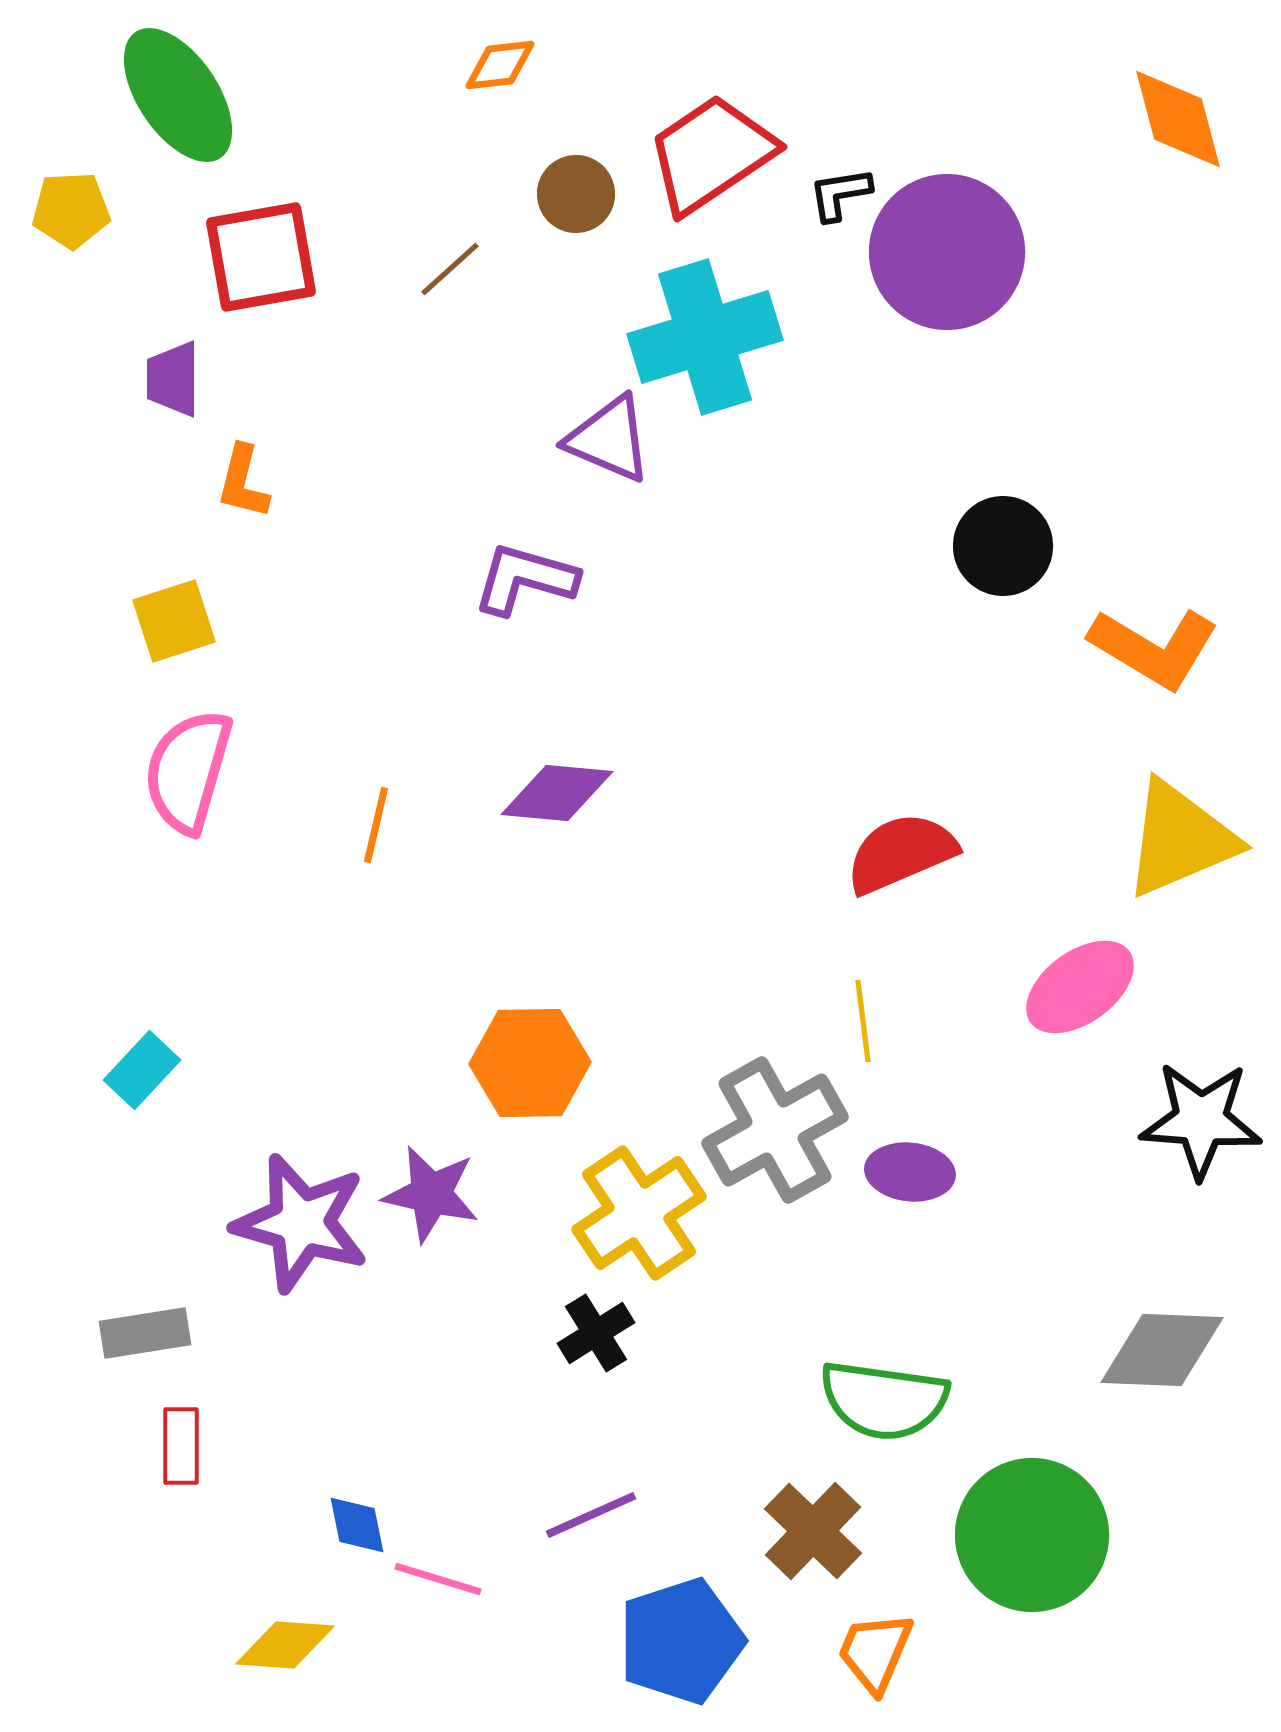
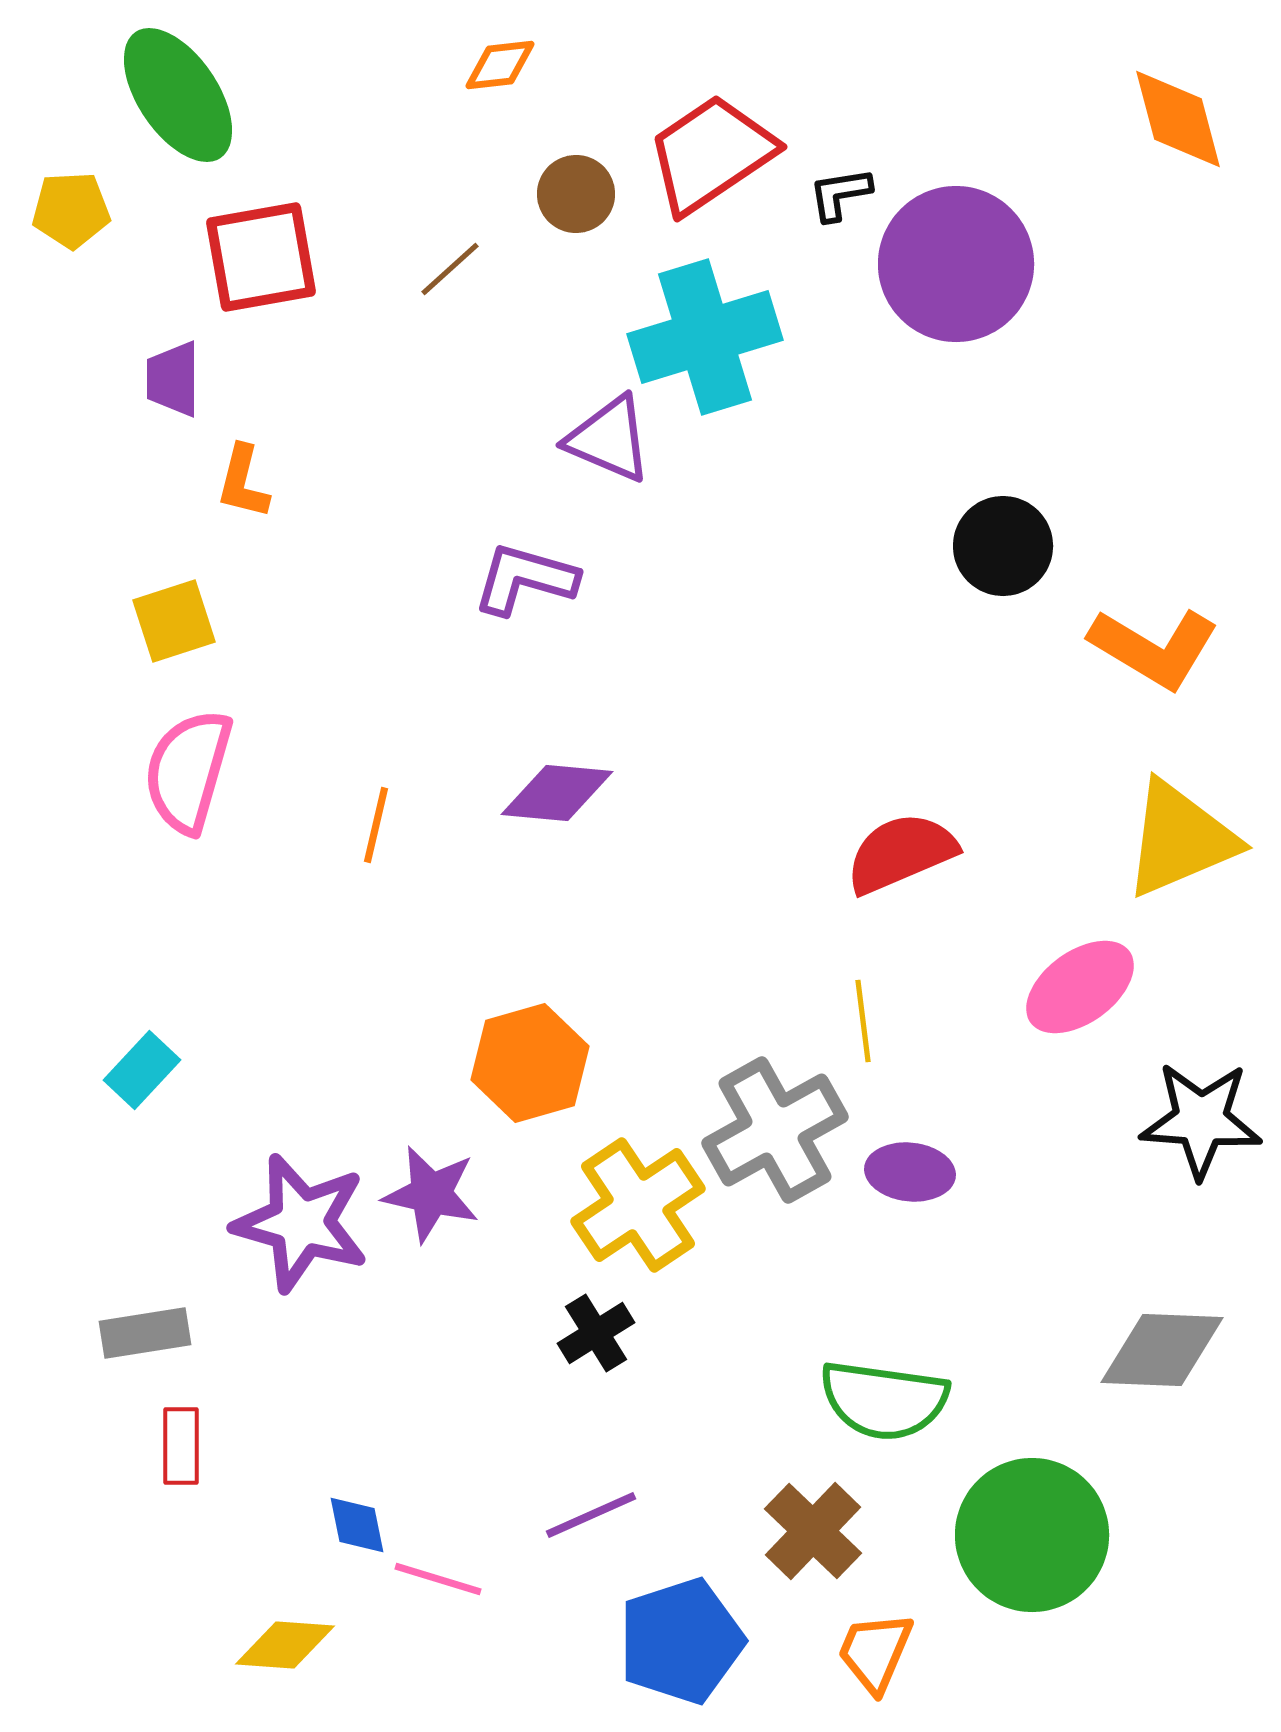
purple circle at (947, 252): moved 9 px right, 12 px down
orange hexagon at (530, 1063): rotated 15 degrees counterclockwise
yellow cross at (639, 1213): moved 1 px left, 8 px up
